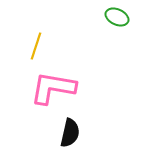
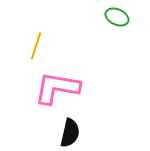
pink L-shape: moved 4 px right
